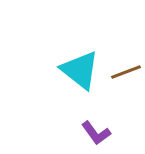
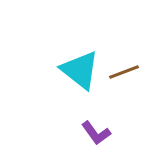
brown line: moved 2 px left
